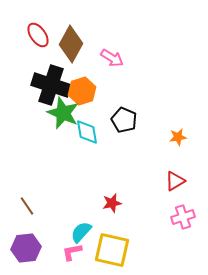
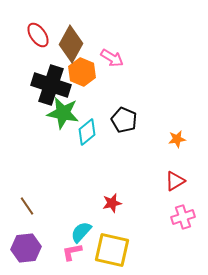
orange hexagon: moved 19 px up; rotated 20 degrees counterclockwise
green star: rotated 12 degrees counterclockwise
cyan diamond: rotated 60 degrees clockwise
orange star: moved 1 px left, 2 px down
